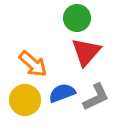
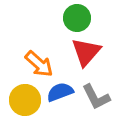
orange arrow: moved 6 px right
blue semicircle: moved 2 px left, 1 px up
gray L-shape: rotated 88 degrees clockwise
